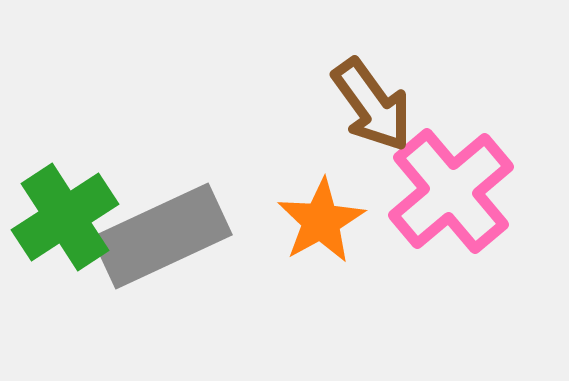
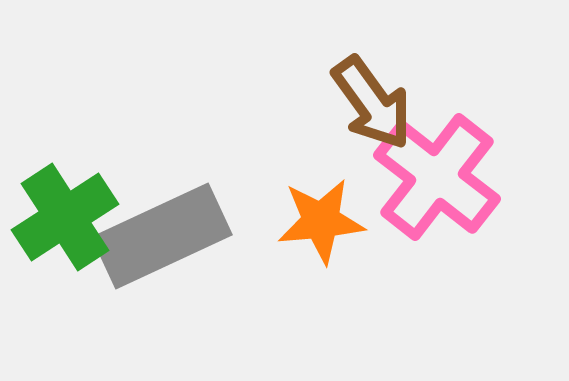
brown arrow: moved 2 px up
pink cross: moved 14 px left, 14 px up; rotated 12 degrees counterclockwise
orange star: rotated 24 degrees clockwise
